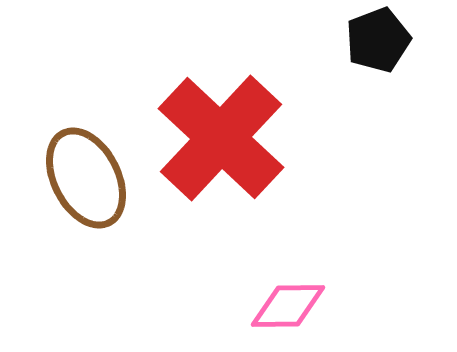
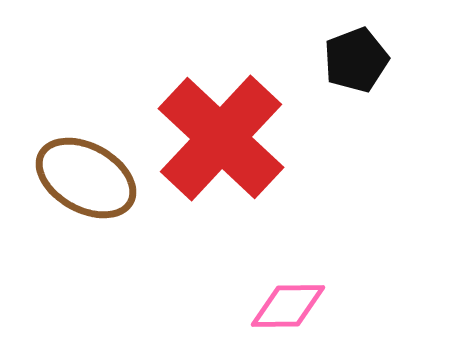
black pentagon: moved 22 px left, 20 px down
brown ellipse: rotated 34 degrees counterclockwise
